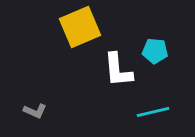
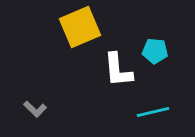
gray L-shape: moved 2 px up; rotated 20 degrees clockwise
